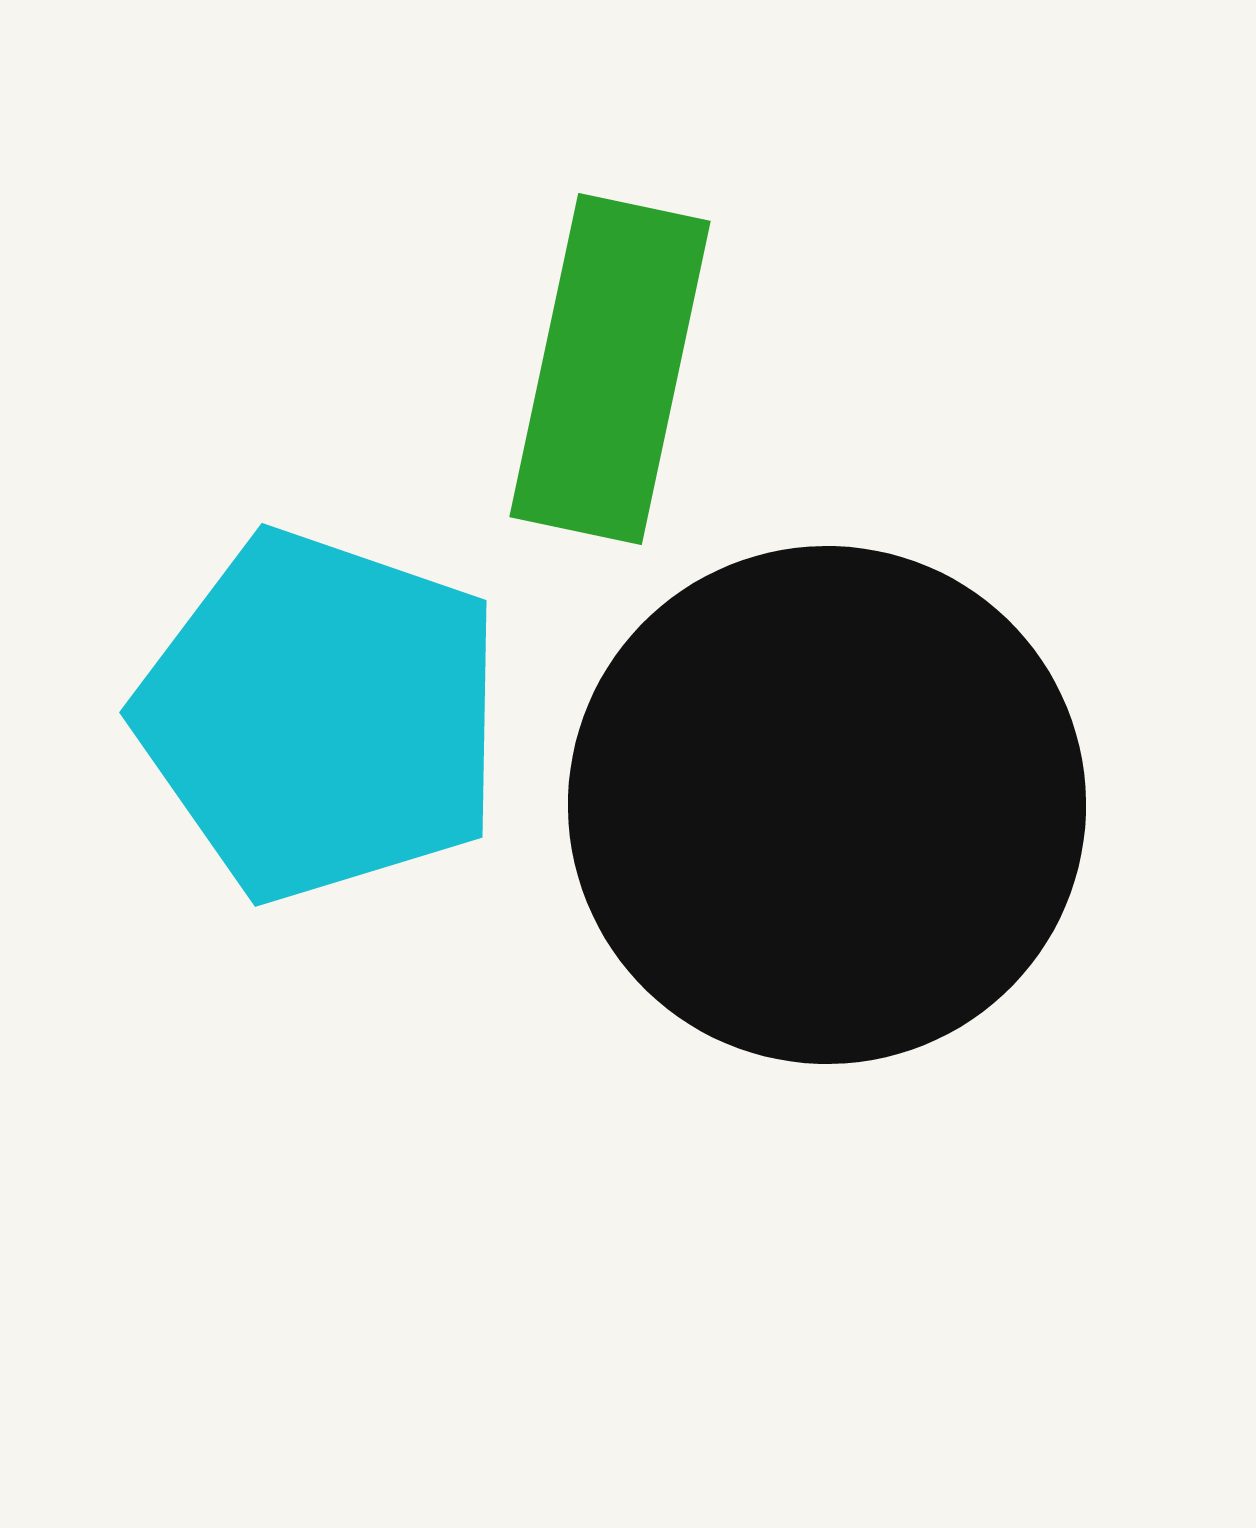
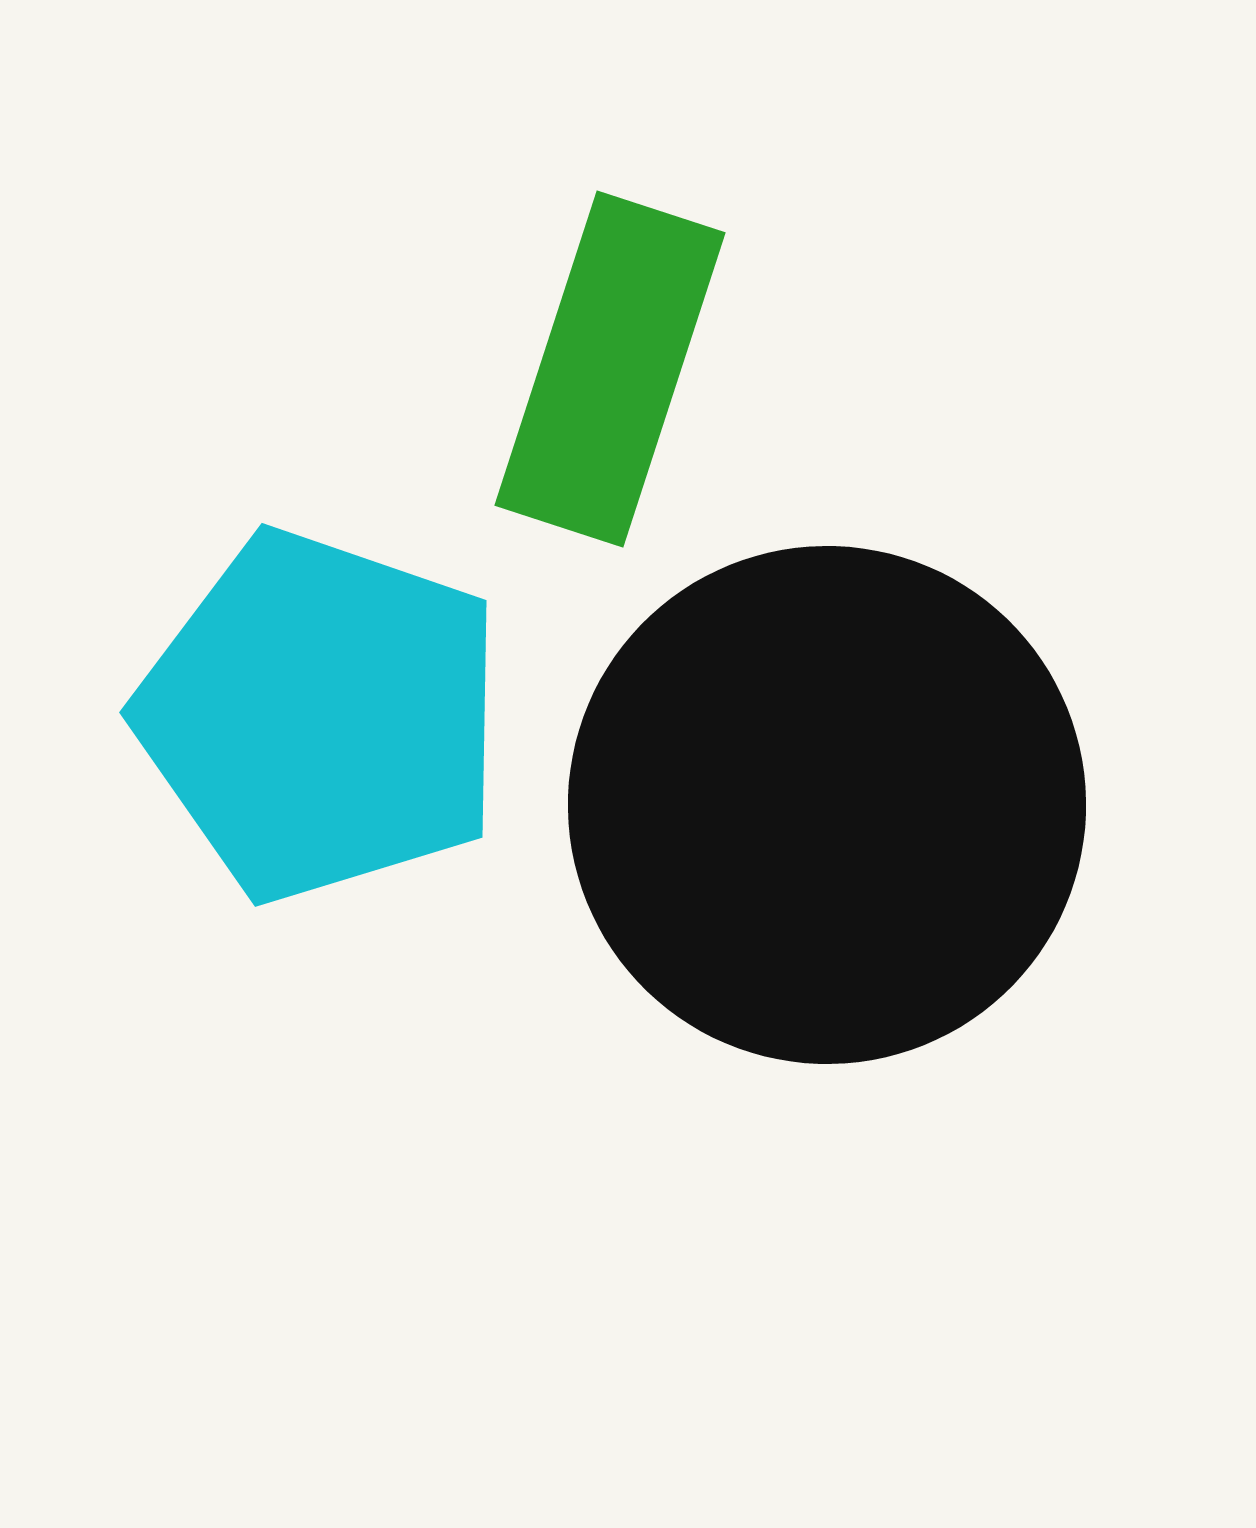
green rectangle: rotated 6 degrees clockwise
